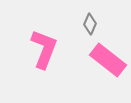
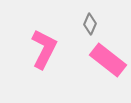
pink L-shape: rotated 6 degrees clockwise
